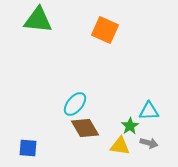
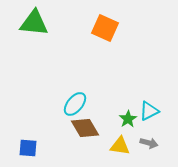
green triangle: moved 4 px left, 3 px down
orange square: moved 2 px up
cyan triangle: rotated 25 degrees counterclockwise
green star: moved 2 px left, 7 px up
